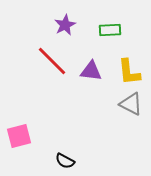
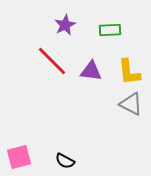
pink square: moved 21 px down
